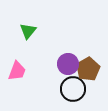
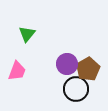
green triangle: moved 1 px left, 3 px down
purple circle: moved 1 px left
black circle: moved 3 px right
